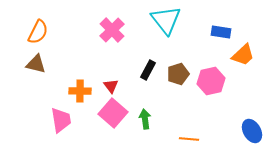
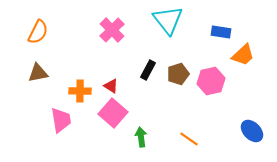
cyan triangle: moved 2 px right
brown triangle: moved 2 px right, 9 px down; rotated 25 degrees counterclockwise
red triangle: rotated 21 degrees counterclockwise
green arrow: moved 4 px left, 18 px down
blue ellipse: rotated 15 degrees counterclockwise
orange line: rotated 30 degrees clockwise
